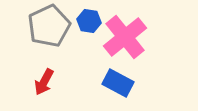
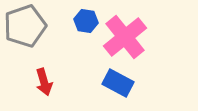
blue hexagon: moved 3 px left
gray pentagon: moved 24 px left; rotated 6 degrees clockwise
red arrow: rotated 44 degrees counterclockwise
